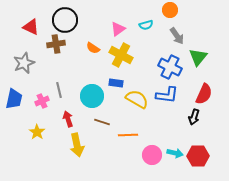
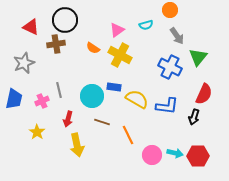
pink triangle: moved 1 px left, 1 px down
yellow cross: moved 1 px left
blue rectangle: moved 2 px left, 4 px down
blue L-shape: moved 11 px down
red arrow: rotated 147 degrees counterclockwise
orange line: rotated 66 degrees clockwise
